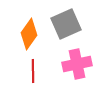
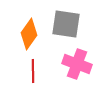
gray square: rotated 32 degrees clockwise
pink cross: rotated 32 degrees clockwise
